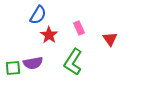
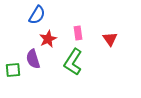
blue semicircle: moved 1 px left
pink rectangle: moved 1 px left, 5 px down; rotated 16 degrees clockwise
red star: moved 1 px left, 4 px down; rotated 12 degrees clockwise
purple semicircle: moved 4 px up; rotated 84 degrees clockwise
green square: moved 2 px down
